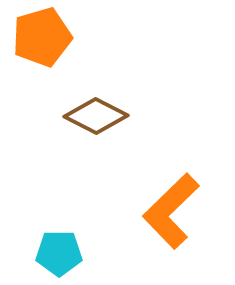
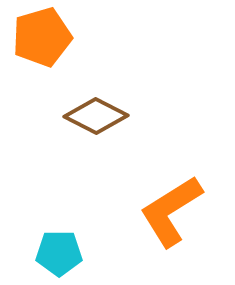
orange L-shape: rotated 12 degrees clockwise
